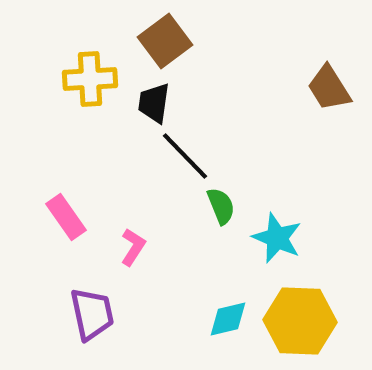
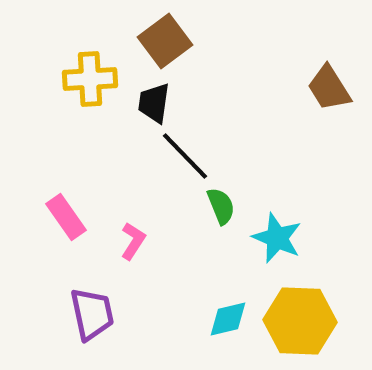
pink L-shape: moved 6 px up
